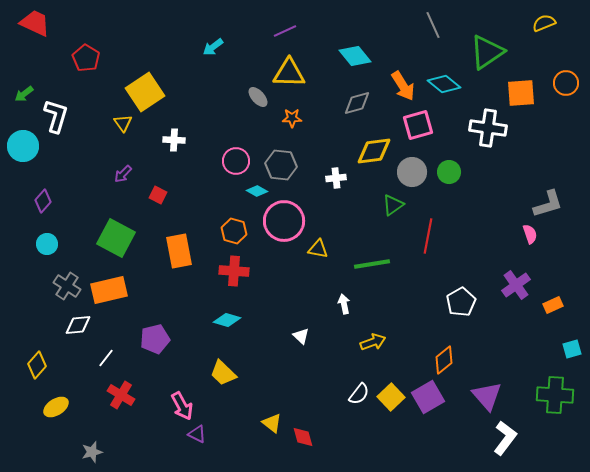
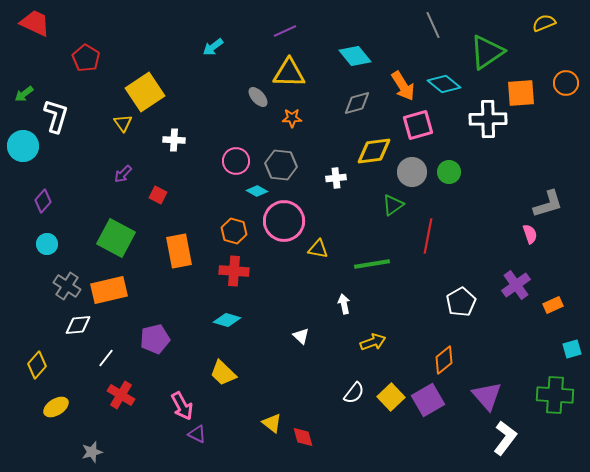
white cross at (488, 128): moved 9 px up; rotated 9 degrees counterclockwise
white semicircle at (359, 394): moved 5 px left, 1 px up
purple square at (428, 397): moved 3 px down
